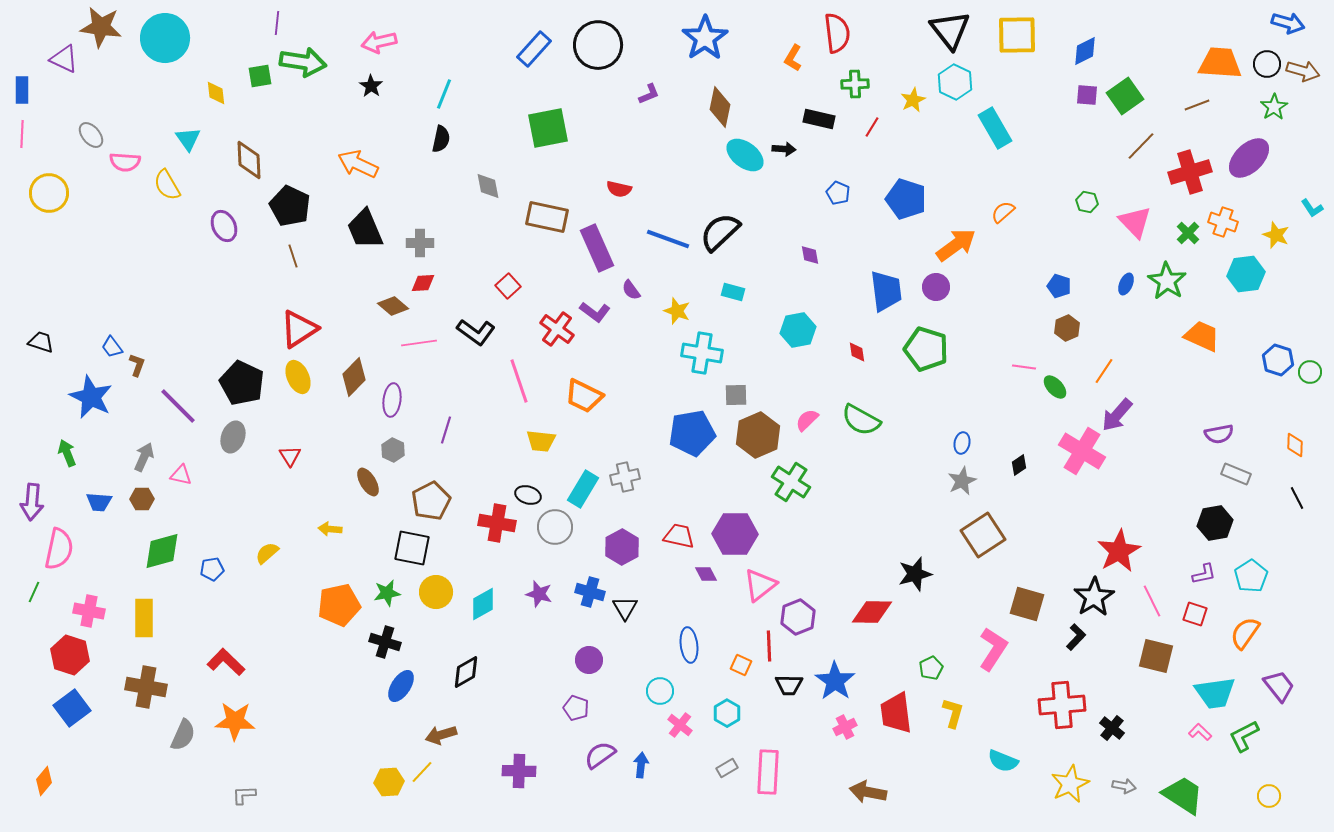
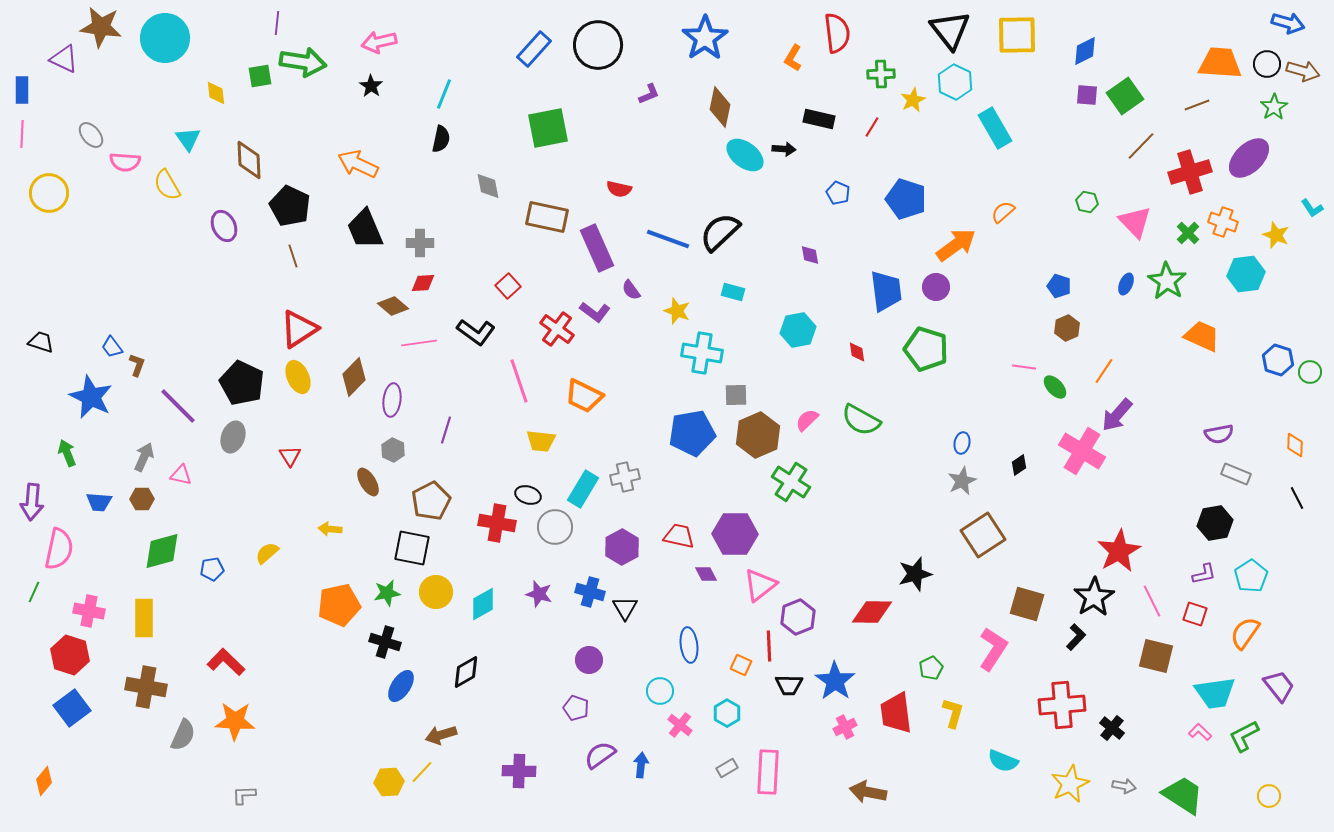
green cross at (855, 84): moved 26 px right, 10 px up
